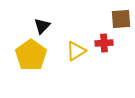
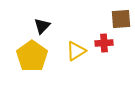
yellow pentagon: moved 1 px right, 1 px down
